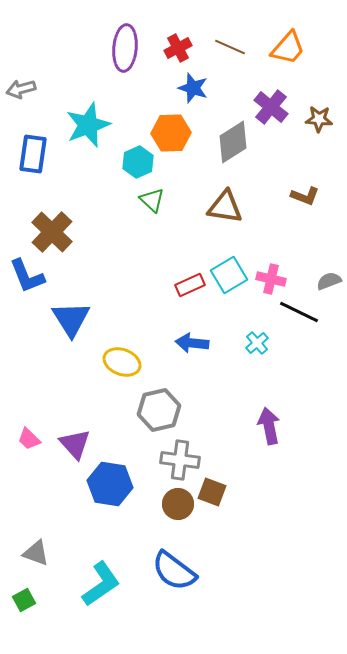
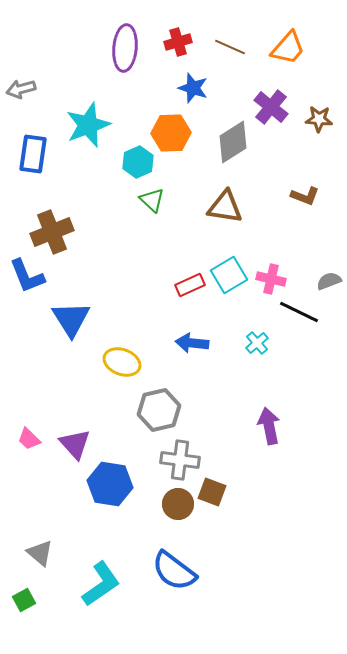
red cross: moved 6 px up; rotated 12 degrees clockwise
brown cross: rotated 24 degrees clockwise
gray triangle: moved 4 px right; rotated 20 degrees clockwise
